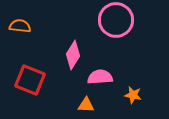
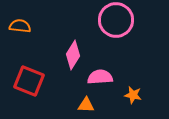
red square: moved 1 px left, 1 px down
